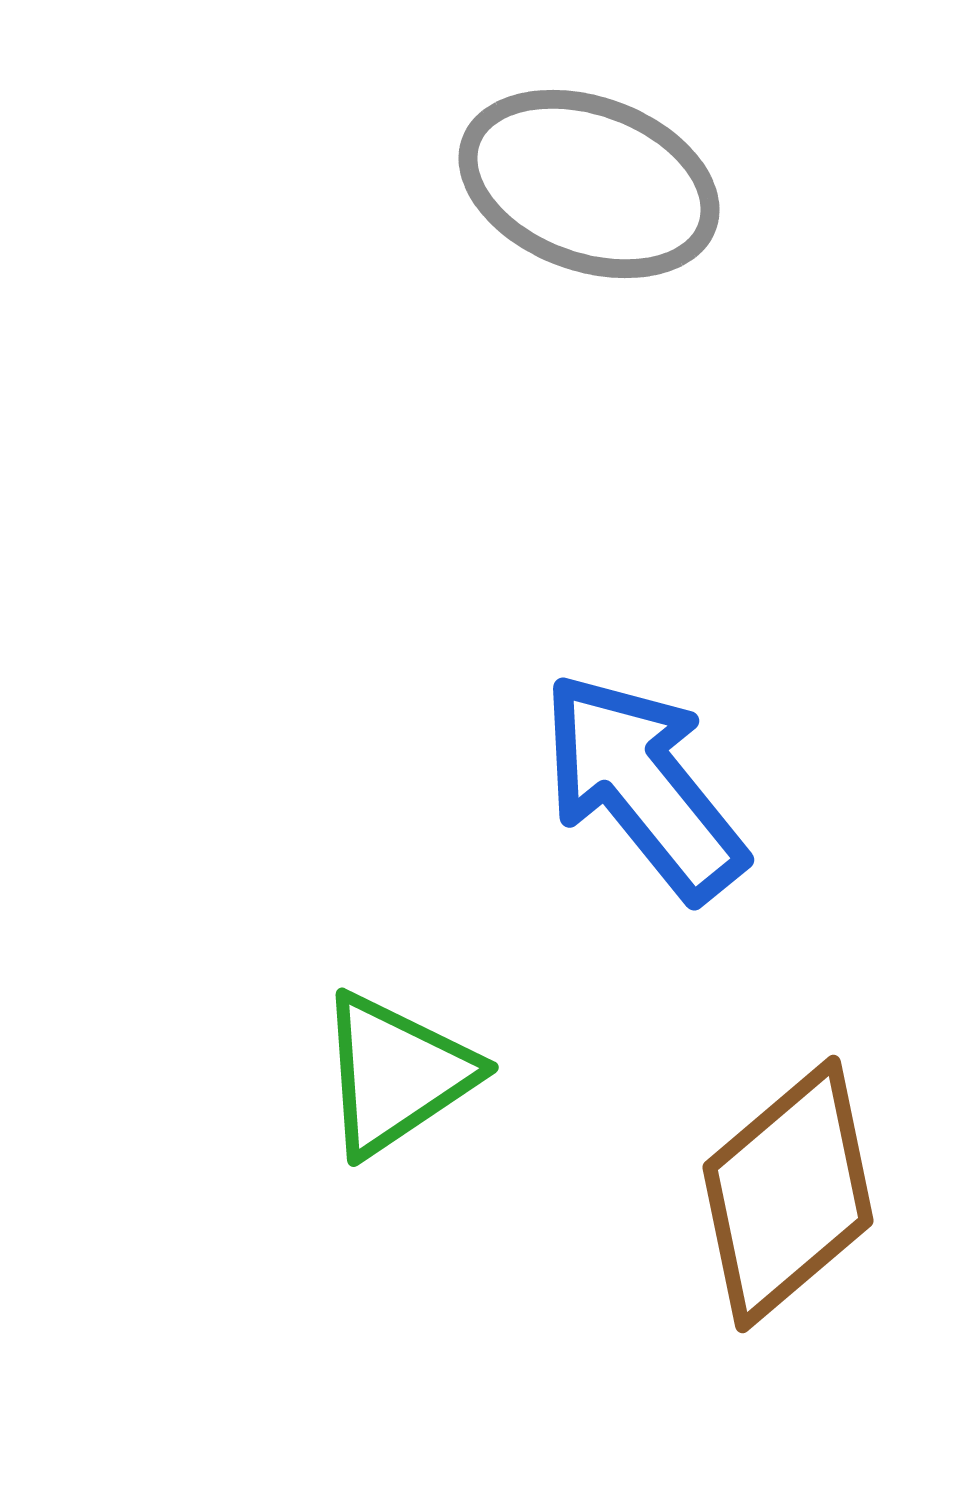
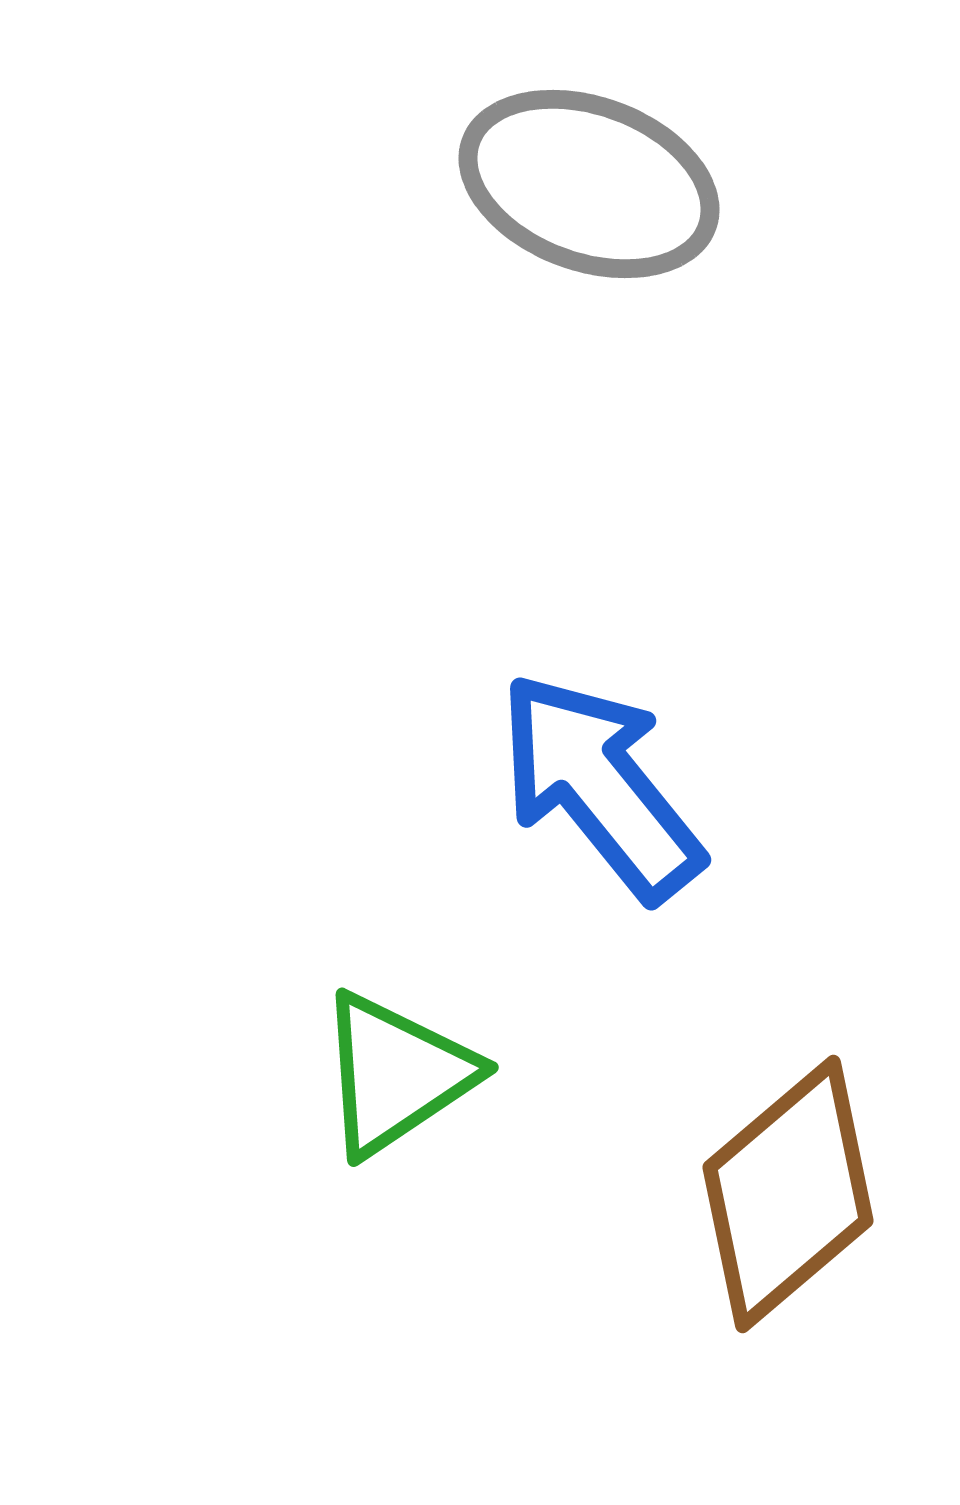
blue arrow: moved 43 px left
